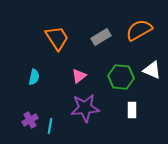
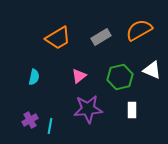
orange trapezoid: moved 1 px right; rotated 92 degrees clockwise
green hexagon: moved 1 px left; rotated 20 degrees counterclockwise
purple star: moved 3 px right, 1 px down
